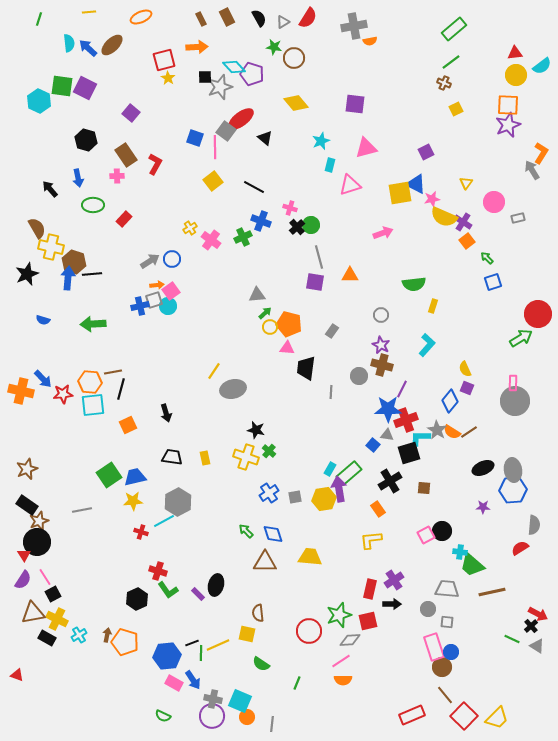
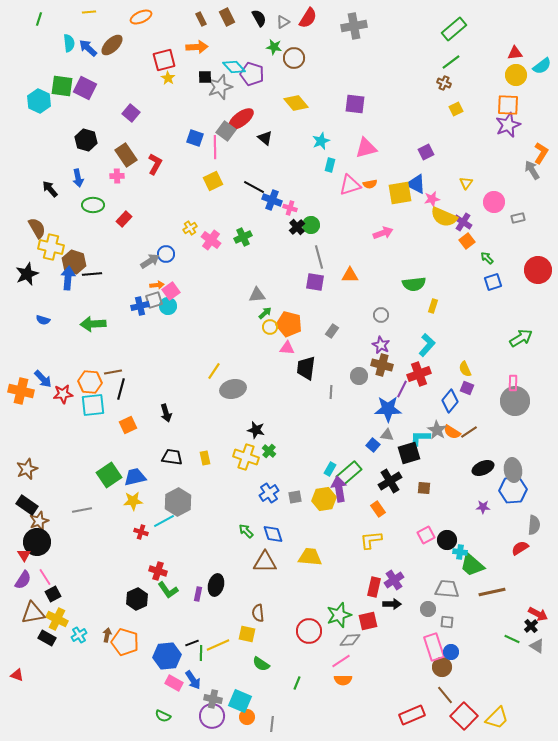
orange semicircle at (370, 41): moved 143 px down
yellow square at (213, 181): rotated 12 degrees clockwise
blue cross at (261, 221): moved 11 px right, 21 px up
blue circle at (172, 259): moved 6 px left, 5 px up
red circle at (538, 314): moved 44 px up
red cross at (406, 420): moved 13 px right, 46 px up
black circle at (442, 531): moved 5 px right, 9 px down
red rectangle at (370, 589): moved 4 px right, 2 px up
purple rectangle at (198, 594): rotated 56 degrees clockwise
